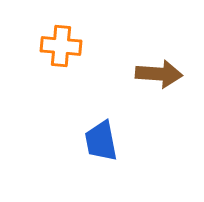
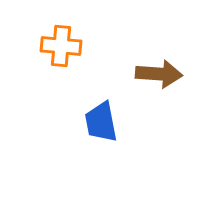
blue trapezoid: moved 19 px up
